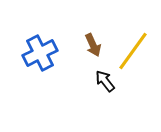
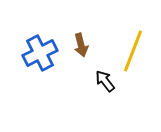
brown arrow: moved 12 px left; rotated 10 degrees clockwise
yellow line: rotated 15 degrees counterclockwise
